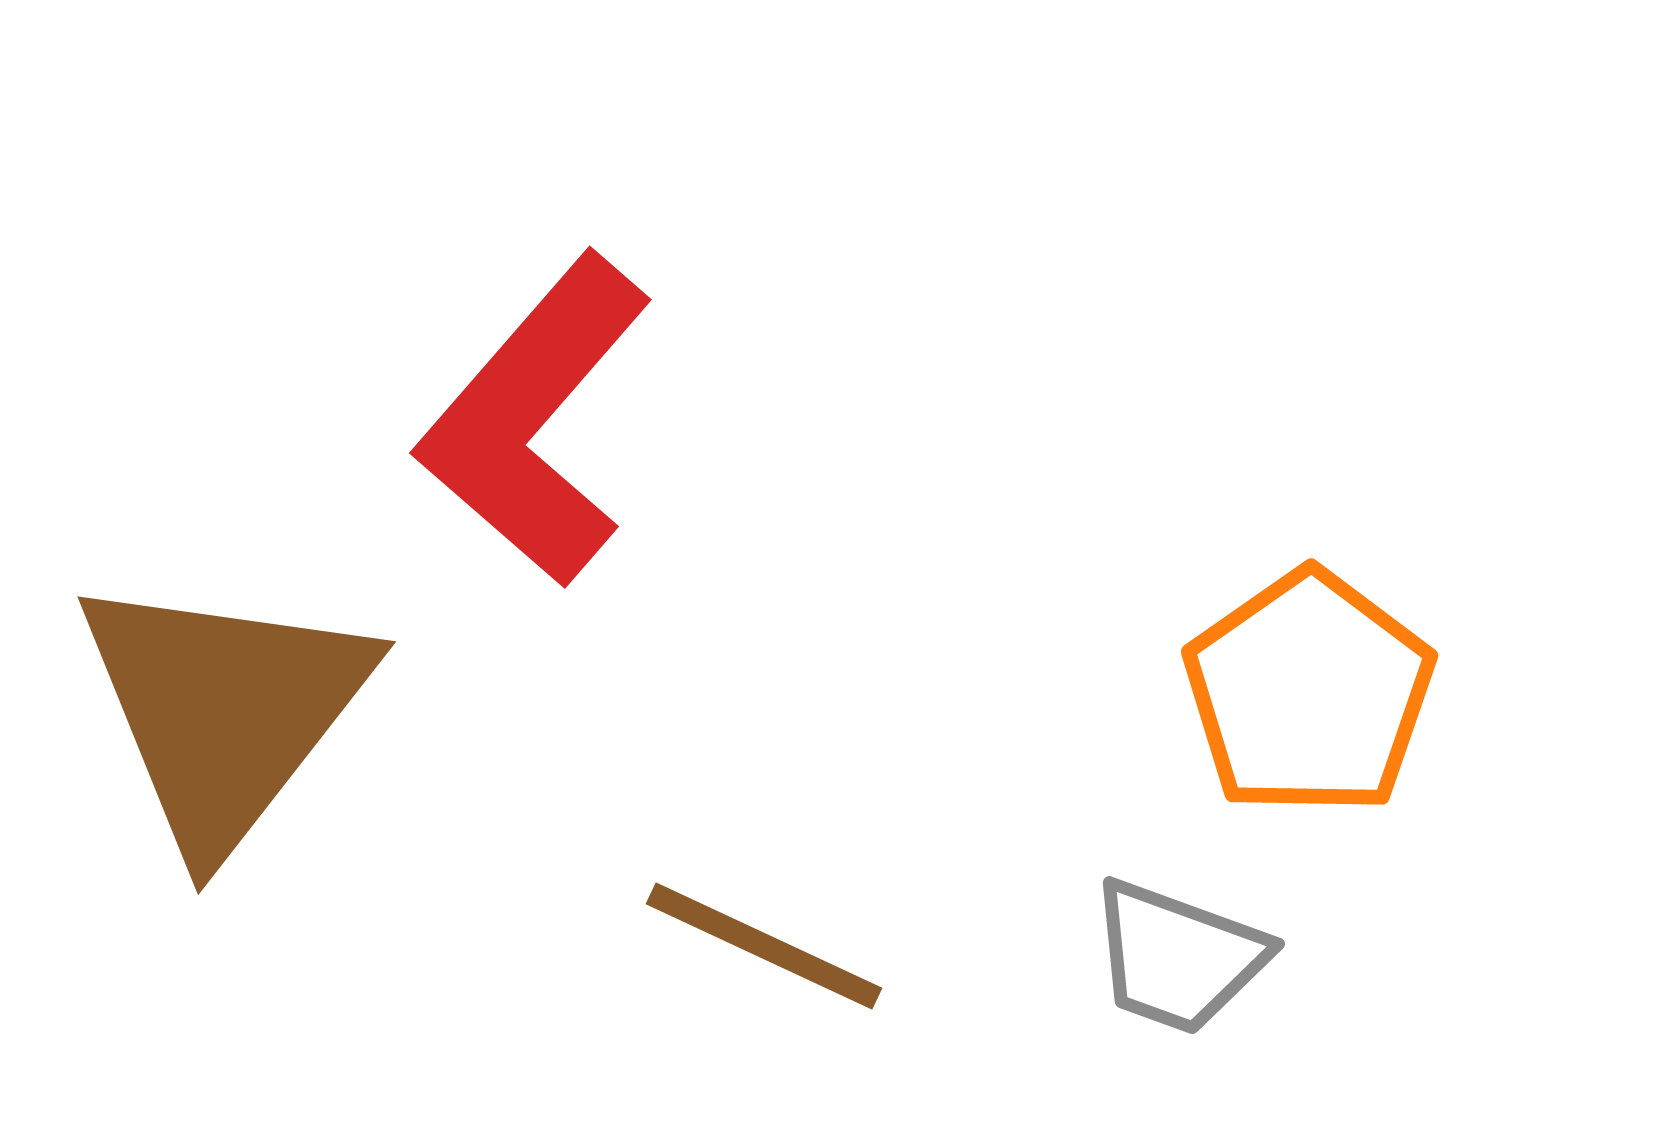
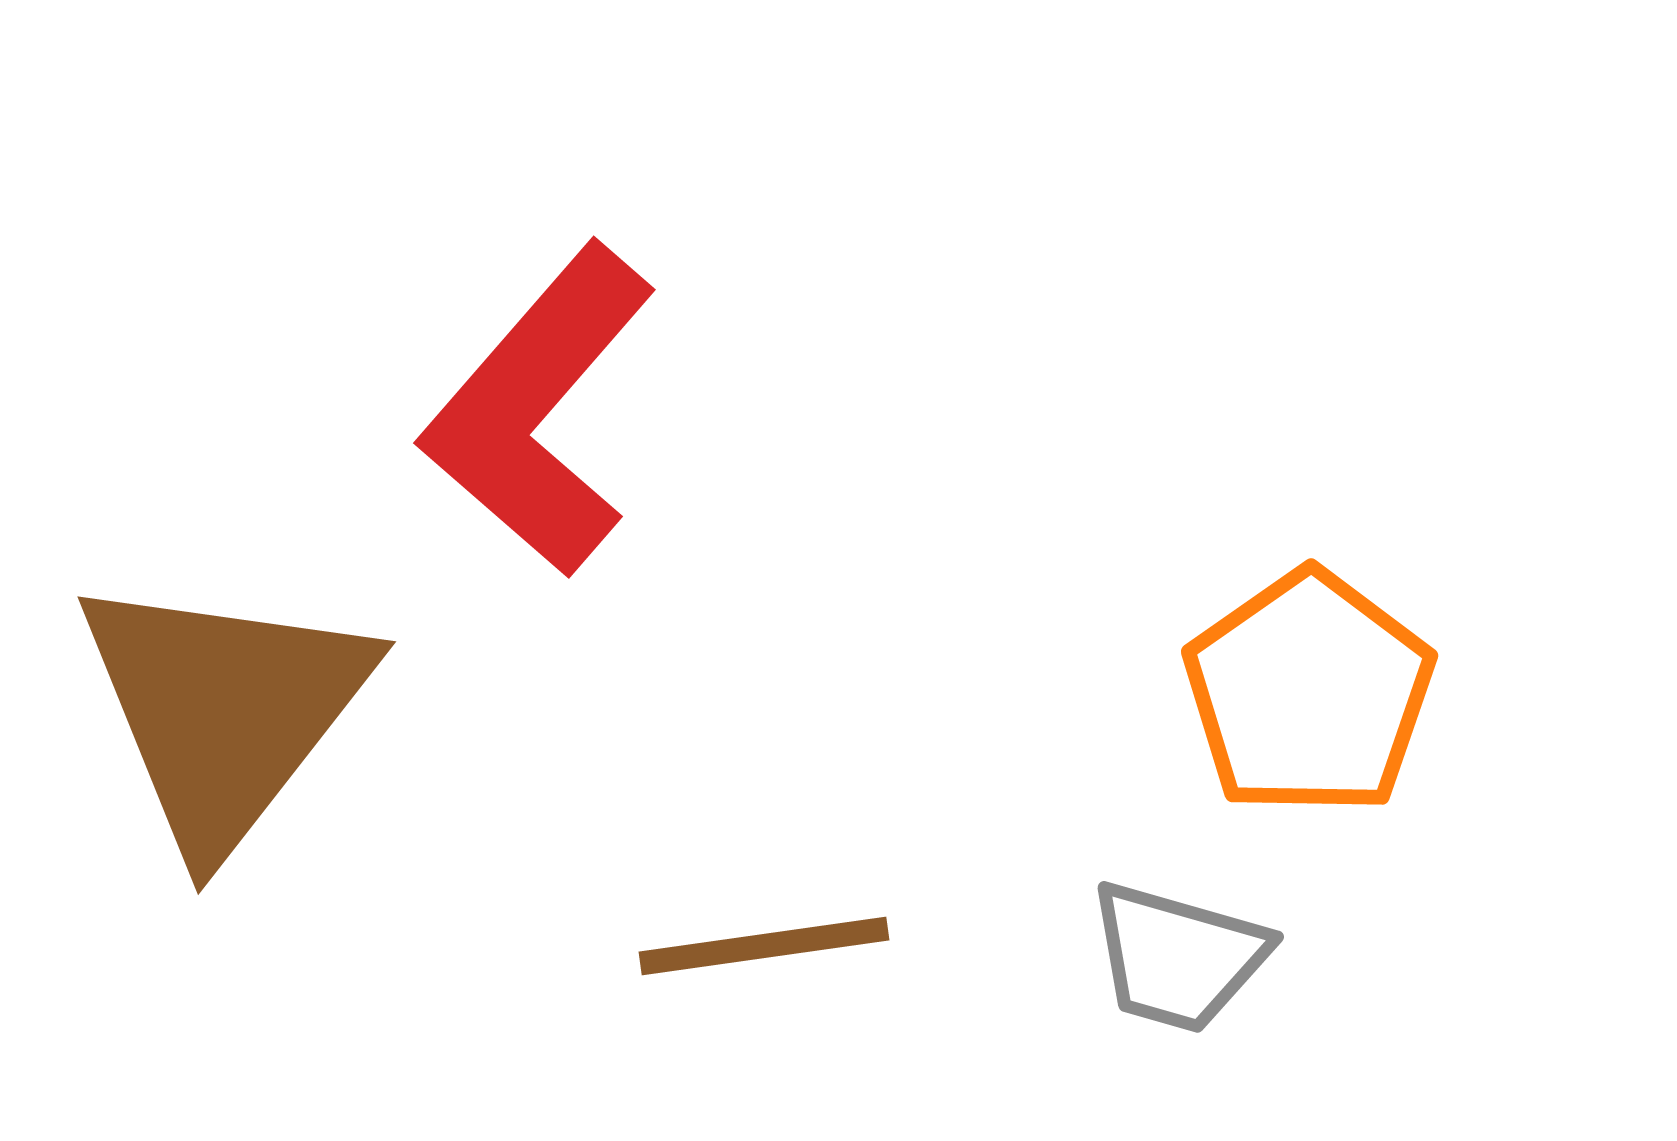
red L-shape: moved 4 px right, 10 px up
brown line: rotated 33 degrees counterclockwise
gray trapezoid: rotated 4 degrees counterclockwise
